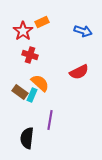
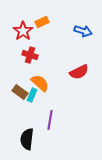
black semicircle: moved 1 px down
